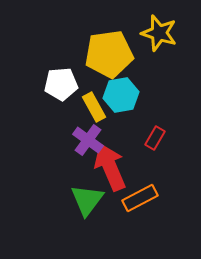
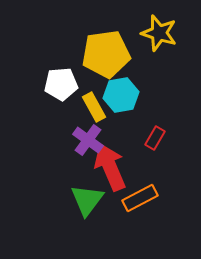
yellow pentagon: moved 3 px left
